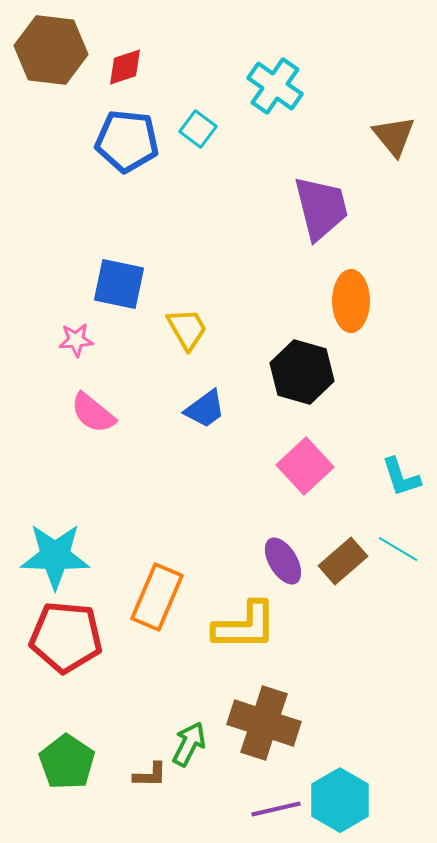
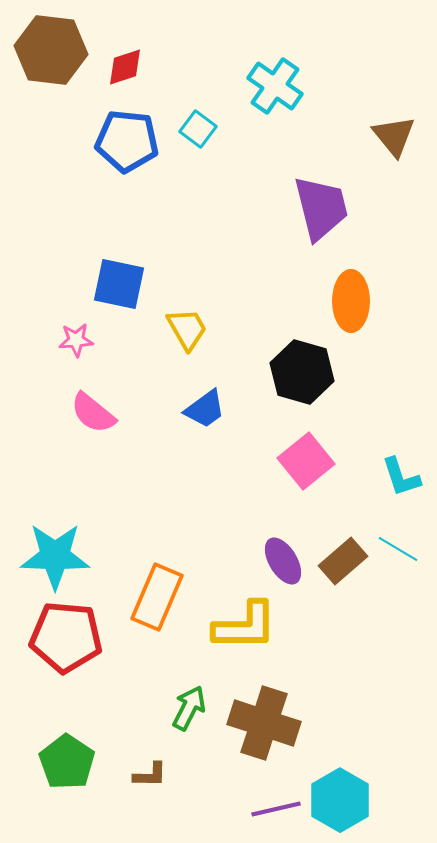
pink square: moved 1 px right, 5 px up; rotated 4 degrees clockwise
green arrow: moved 36 px up
